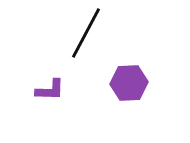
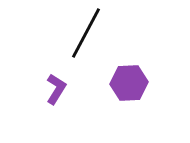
purple L-shape: moved 6 px right, 1 px up; rotated 60 degrees counterclockwise
